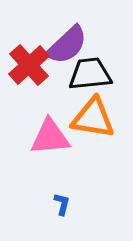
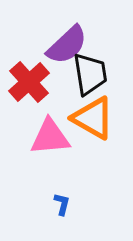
red cross: moved 17 px down
black trapezoid: rotated 87 degrees clockwise
orange triangle: rotated 21 degrees clockwise
